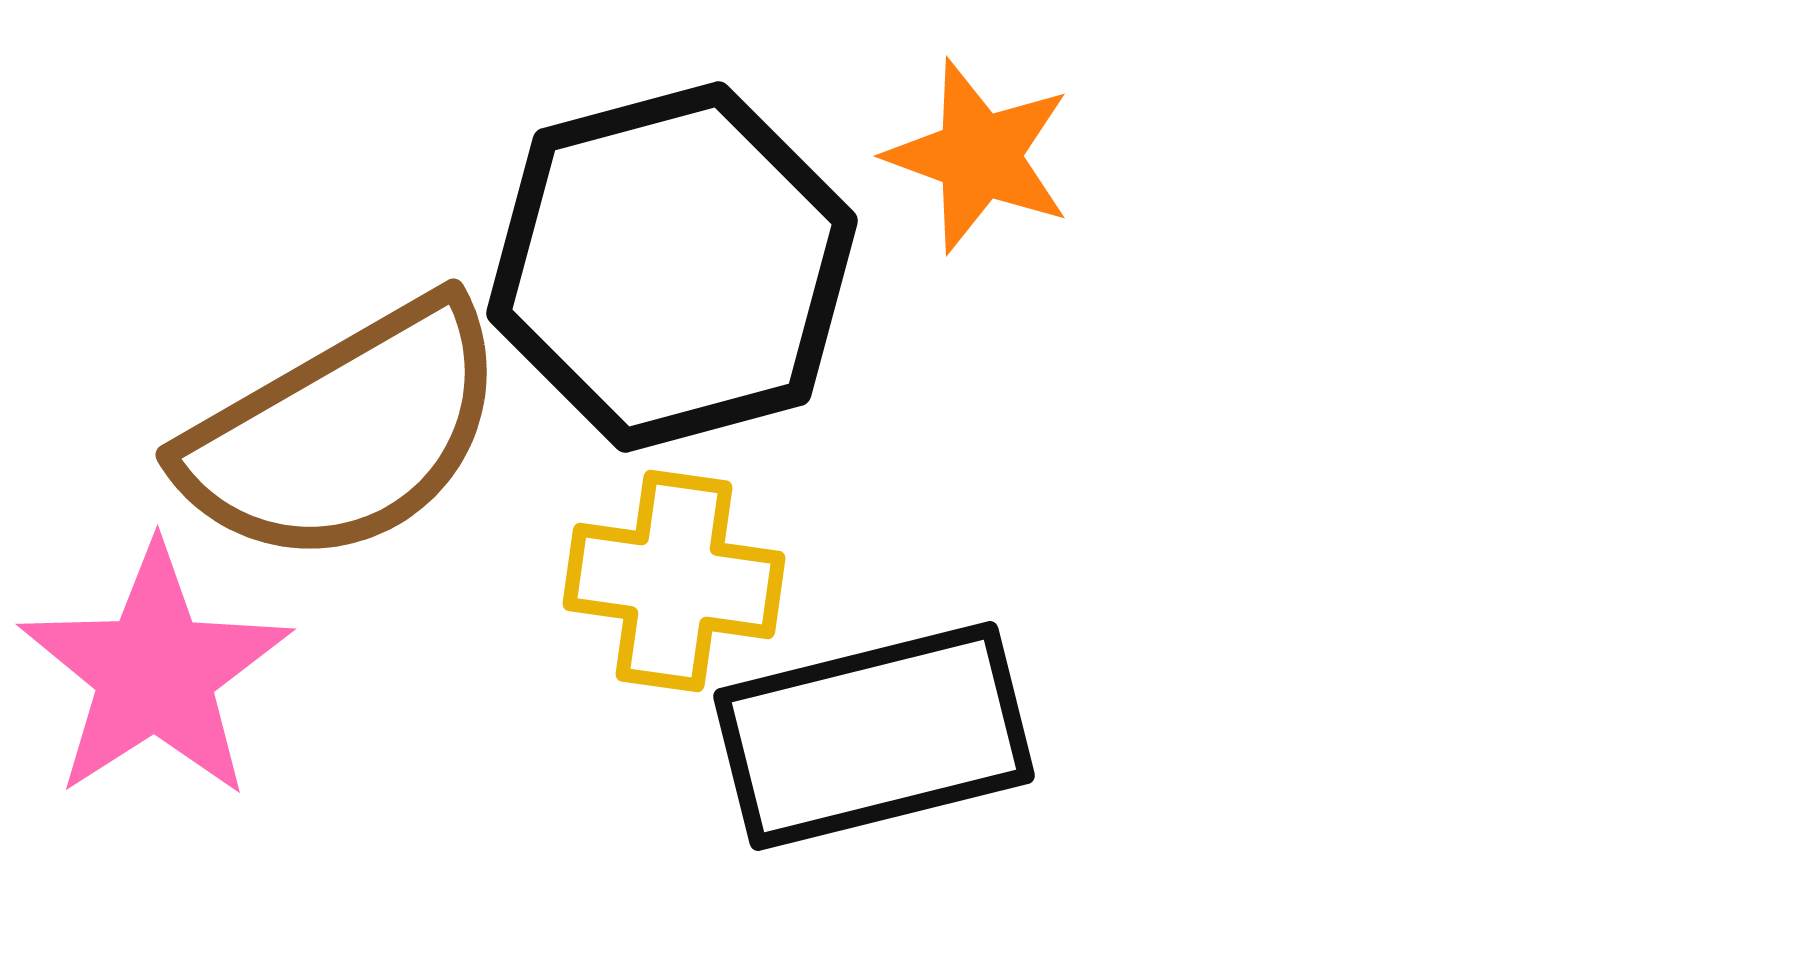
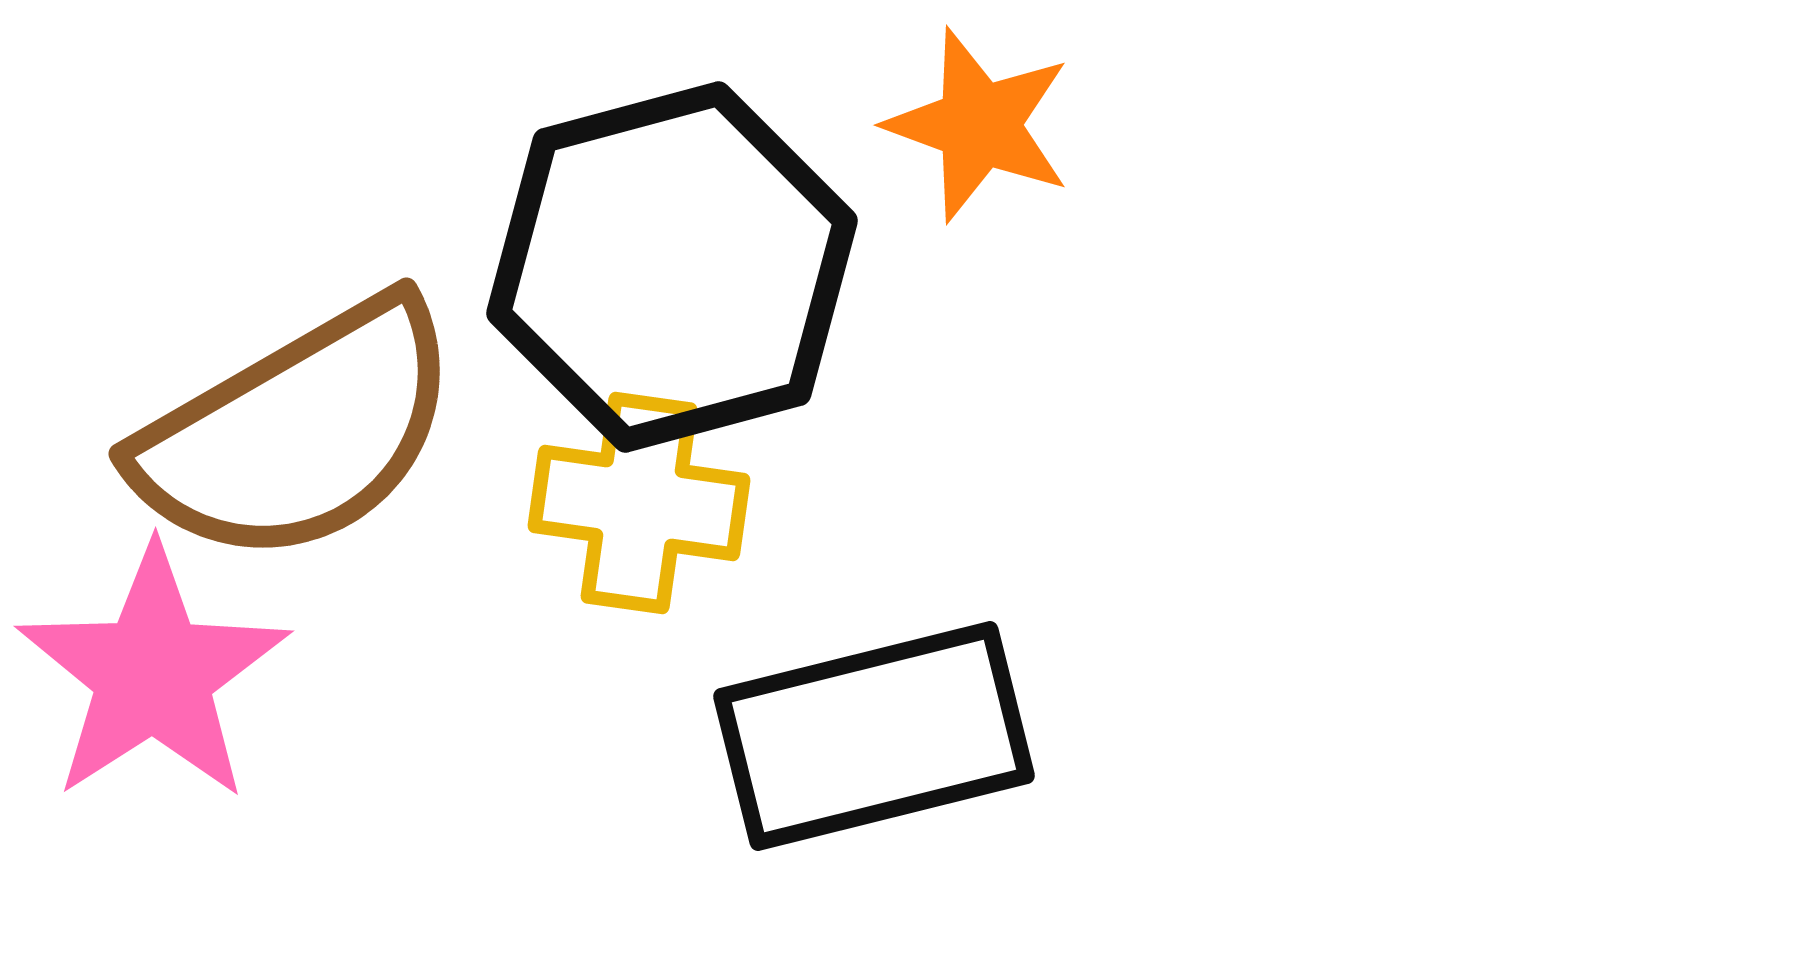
orange star: moved 31 px up
brown semicircle: moved 47 px left, 1 px up
yellow cross: moved 35 px left, 78 px up
pink star: moved 2 px left, 2 px down
